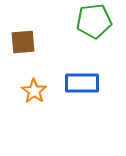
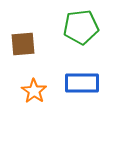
green pentagon: moved 13 px left, 6 px down
brown square: moved 2 px down
